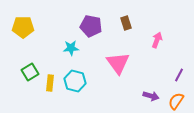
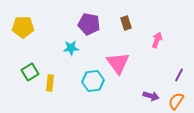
purple pentagon: moved 2 px left, 2 px up
cyan hexagon: moved 18 px right; rotated 20 degrees counterclockwise
